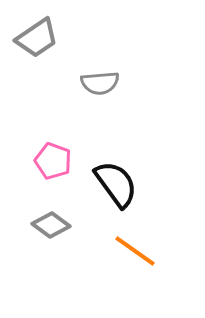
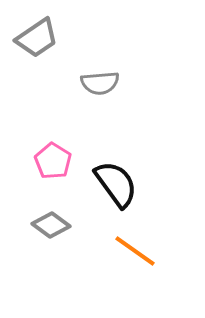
pink pentagon: rotated 12 degrees clockwise
